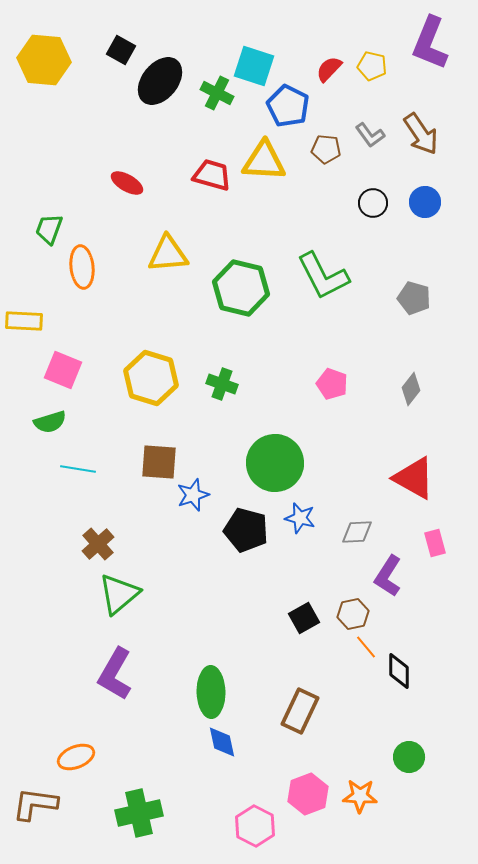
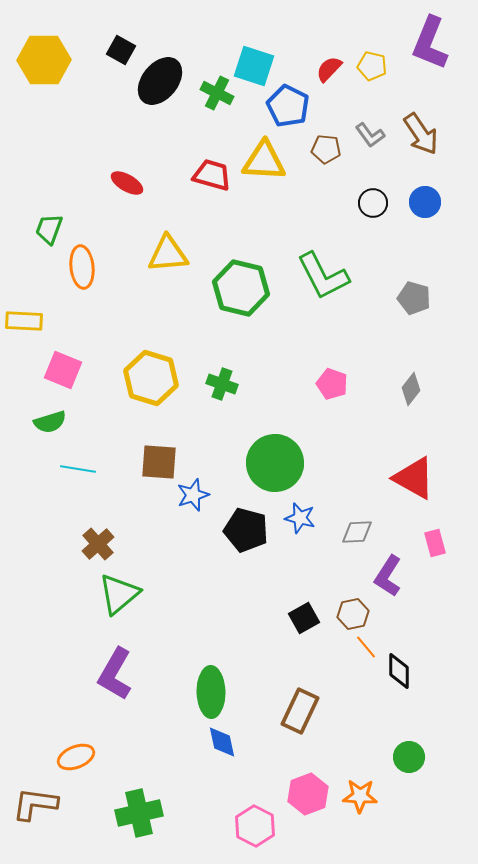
yellow hexagon at (44, 60): rotated 6 degrees counterclockwise
